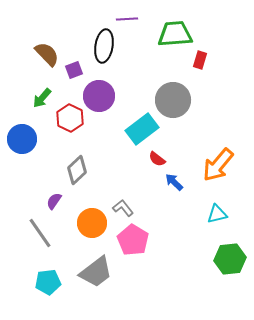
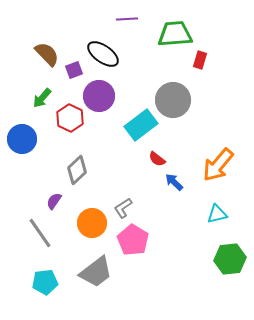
black ellipse: moved 1 px left, 8 px down; rotated 64 degrees counterclockwise
cyan rectangle: moved 1 px left, 4 px up
gray L-shape: rotated 85 degrees counterclockwise
cyan pentagon: moved 3 px left
